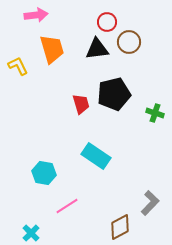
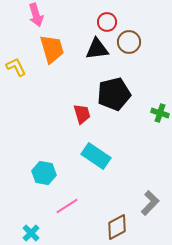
pink arrow: rotated 80 degrees clockwise
yellow L-shape: moved 2 px left, 1 px down
red trapezoid: moved 1 px right, 10 px down
green cross: moved 5 px right
brown diamond: moved 3 px left
